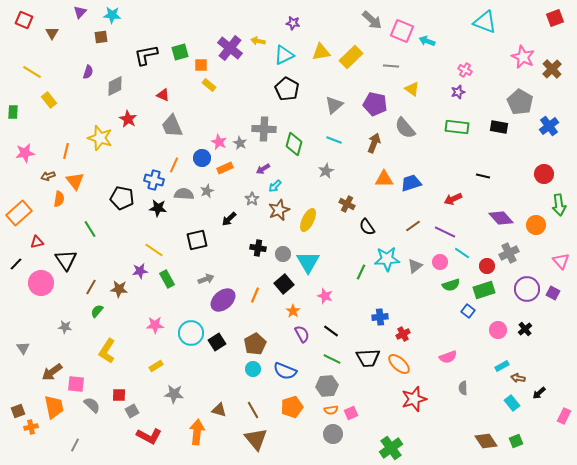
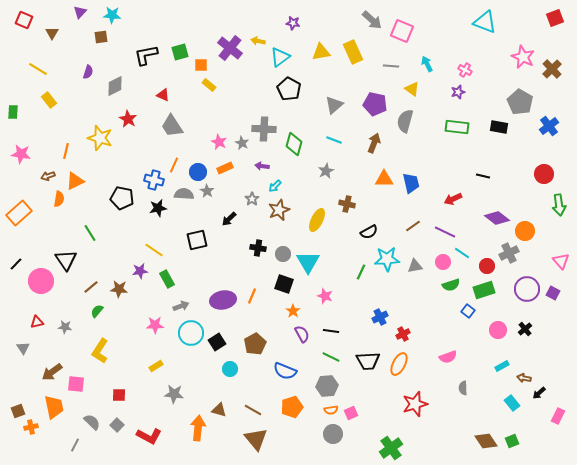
cyan arrow at (427, 41): moved 23 px down; rotated 42 degrees clockwise
cyan triangle at (284, 55): moved 4 px left, 2 px down; rotated 10 degrees counterclockwise
yellow rectangle at (351, 57): moved 2 px right, 5 px up; rotated 70 degrees counterclockwise
yellow line at (32, 72): moved 6 px right, 3 px up
black pentagon at (287, 89): moved 2 px right
gray trapezoid at (172, 126): rotated 10 degrees counterclockwise
gray semicircle at (405, 128): moved 7 px up; rotated 55 degrees clockwise
gray star at (240, 143): moved 2 px right
pink star at (25, 153): moved 4 px left, 1 px down; rotated 18 degrees clockwise
blue circle at (202, 158): moved 4 px left, 14 px down
purple arrow at (263, 169): moved 1 px left, 3 px up; rotated 40 degrees clockwise
orange triangle at (75, 181): rotated 42 degrees clockwise
blue trapezoid at (411, 183): rotated 95 degrees clockwise
gray star at (207, 191): rotated 16 degrees counterclockwise
brown cross at (347, 204): rotated 14 degrees counterclockwise
black star at (158, 208): rotated 18 degrees counterclockwise
purple diamond at (501, 218): moved 4 px left; rotated 10 degrees counterclockwise
yellow ellipse at (308, 220): moved 9 px right
orange circle at (536, 225): moved 11 px left, 6 px down
black semicircle at (367, 227): moved 2 px right, 5 px down; rotated 84 degrees counterclockwise
green line at (90, 229): moved 4 px down
red triangle at (37, 242): moved 80 px down
pink circle at (440, 262): moved 3 px right
gray triangle at (415, 266): rotated 28 degrees clockwise
gray arrow at (206, 279): moved 25 px left, 27 px down
pink circle at (41, 283): moved 2 px up
black square at (284, 284): rotated 30 degrees counterclockwise
brown line at (91, 287): rotated 21 degrees clockwise
orange line at (255, 295): moved 3 px left, 1 px down
purple ellipse at (223, 300): rotated 30 degrees clockwise
blue cross at (380, 317): rotated 21 degrees counterclockwise
black line at (331, 331): rotated 28 degrees counterclockwise
yellow L-shape at (107, 351): moved 7 px left
black trapezoid at (368, 358): moved 3 px down
green line at (332, 359): moved 1 px left, 2 px up
orange ellipse at (399, 364): rotated 75 degrees clockwise
cyan circle at (253, 369): moved 23 px left
brown arrow at (518, 378): moved 6 px right
red star at (414, 399): moved 1 px right, 5 px down
gray semicircle at (92, 405): moved 17 px down
brown line at (253, 410): rotated 30 degrees counterclockwise
gray square at (132, 411): moved 15 px left, 14 px down; rotated 16 degrees counterclockwise
pink rectangle at (564, 416): moved 6 px left
orange arrow at (197, 432): moved 1 px right, 4 px up
green square at (516, 441): moved 4 px left
